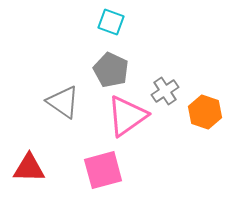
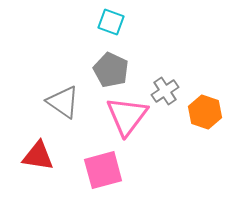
pink triangle: rotated 18 degrees counterclockwise
red triangle: moved 9 px right, 12 px up; rotated 8 degrees clockwise
